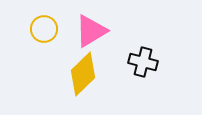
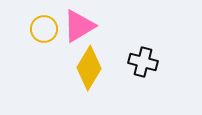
pink triangle: moved 12 px left, 5 px up
yellow diamond: moved 6 px right, 6 px up; rotated 15 degrees counterclockwise
